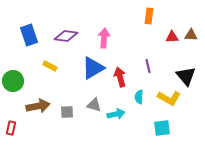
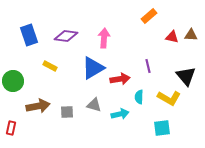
orange rectangle: rotated 42 degrees clockwise
red triangle: rotated 16 degrees clockwise
red arrow: moved 2 px down; rotated 96 degrees clockwise
cyan arrow: moved 4 px right
